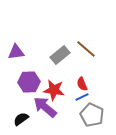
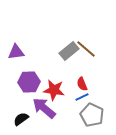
gray rectangle: moved 9 px right, 4 px up
purple arrow: moved 1 px left, 1 px down
